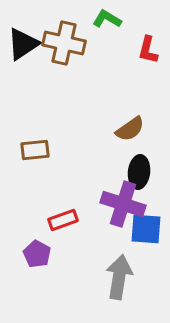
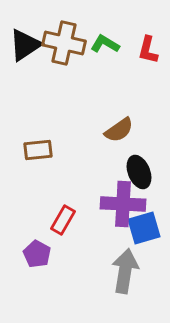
green L-shape: moved 2 px left, 25 px down
black triangle: moved 2 px right, 1 px down
brown semicircle: moved 11 px left, 1 px down
brown rectangle: moved 3 px right
black ellipse: rotated 28 degrees counterclockwise
purple cross: rotated 15 degrees counterclockwise
red rectangle: rotated 40 degrees counterclockwise
blue square: moved 2 px left, 1 px up; rotated 20 degrees counterclockwise
gray arrow: moved 6 px right, 6 px up
